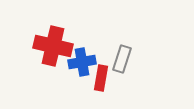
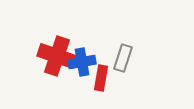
red cross: moved 4 px right, 10 px down; rotated 6 degrees clockwise
gray rectangle: moved 1 px right, 1 px up
